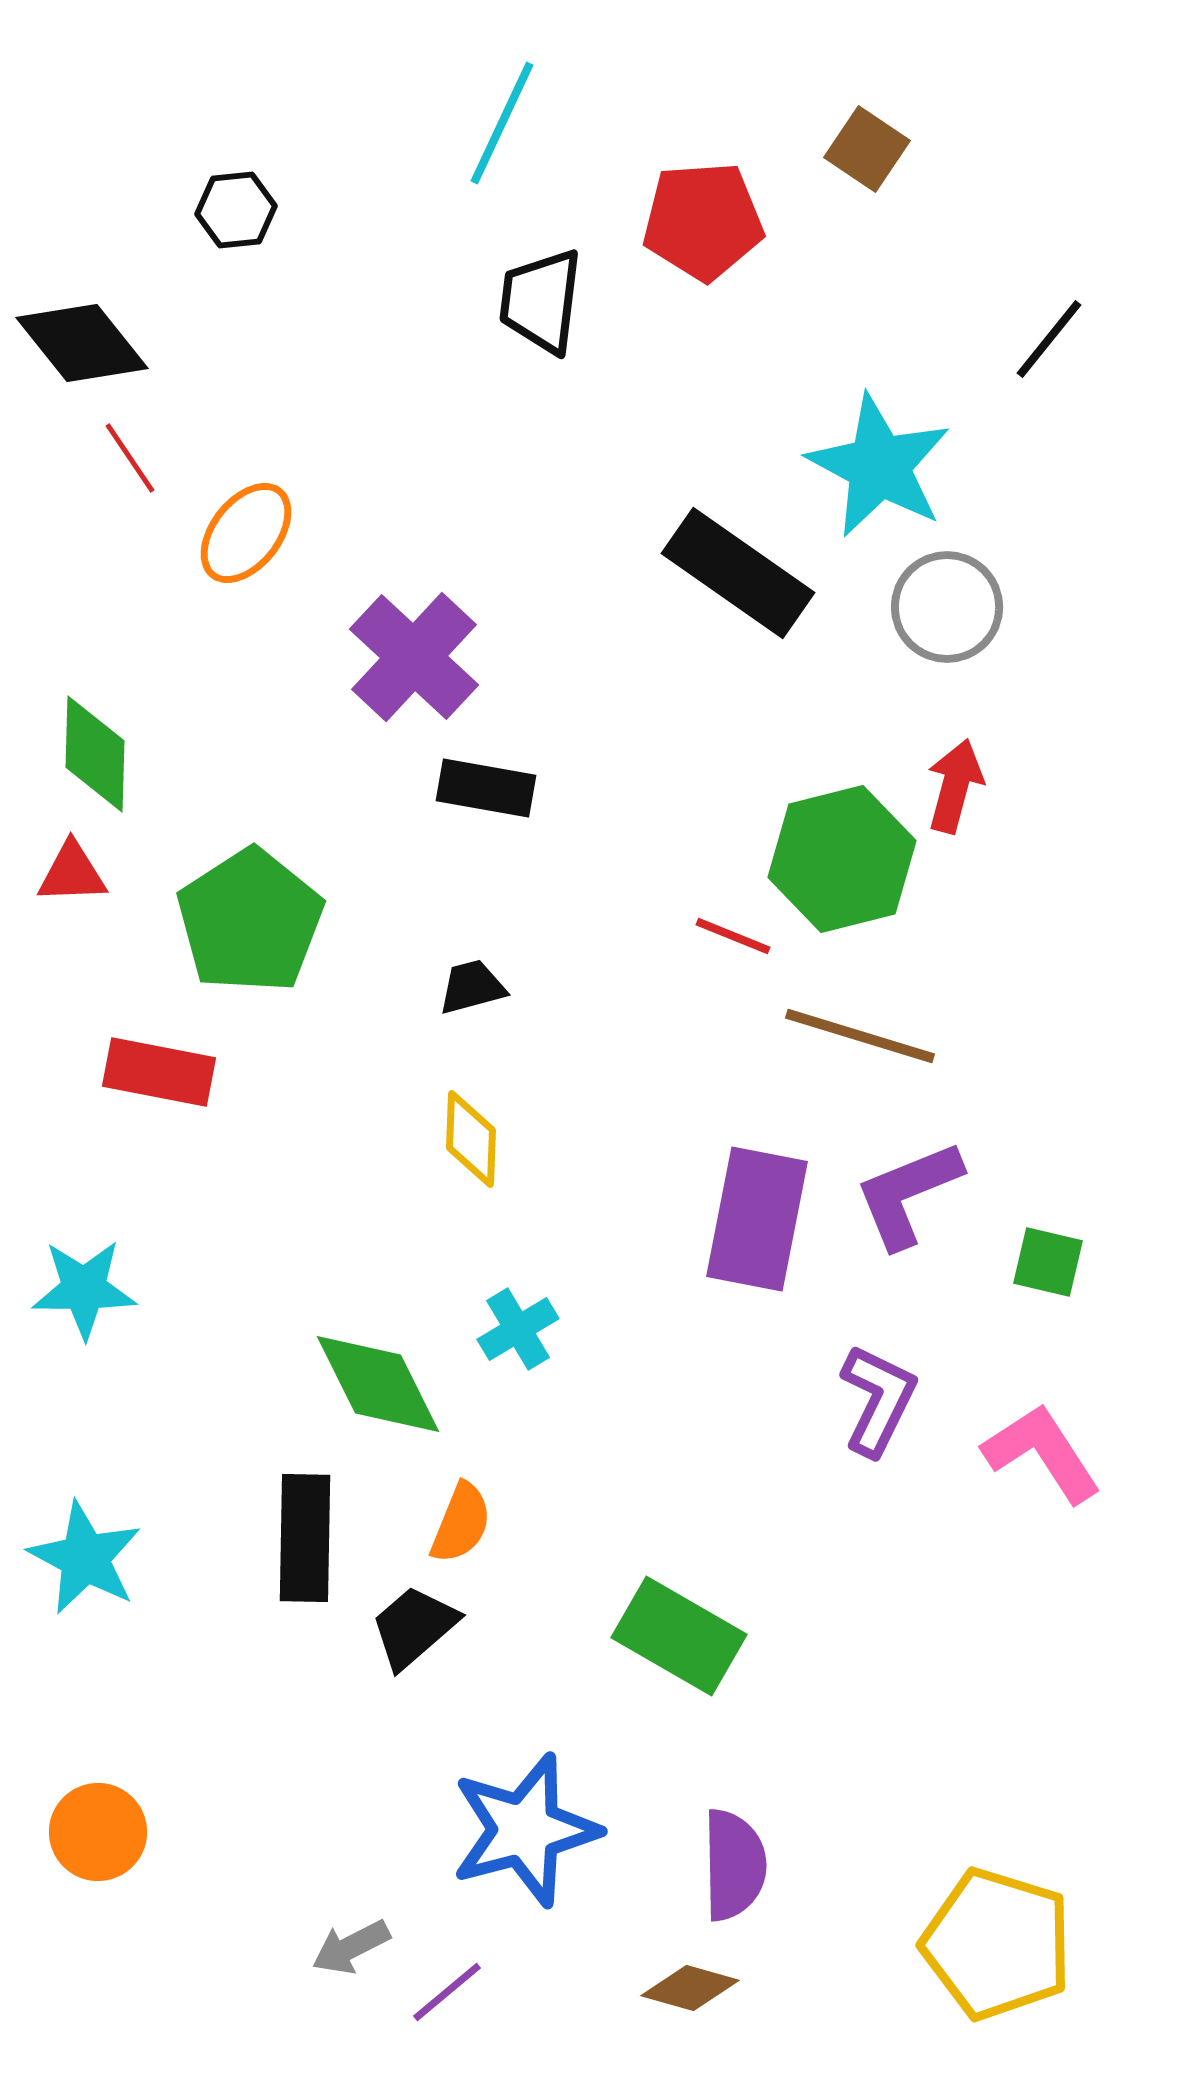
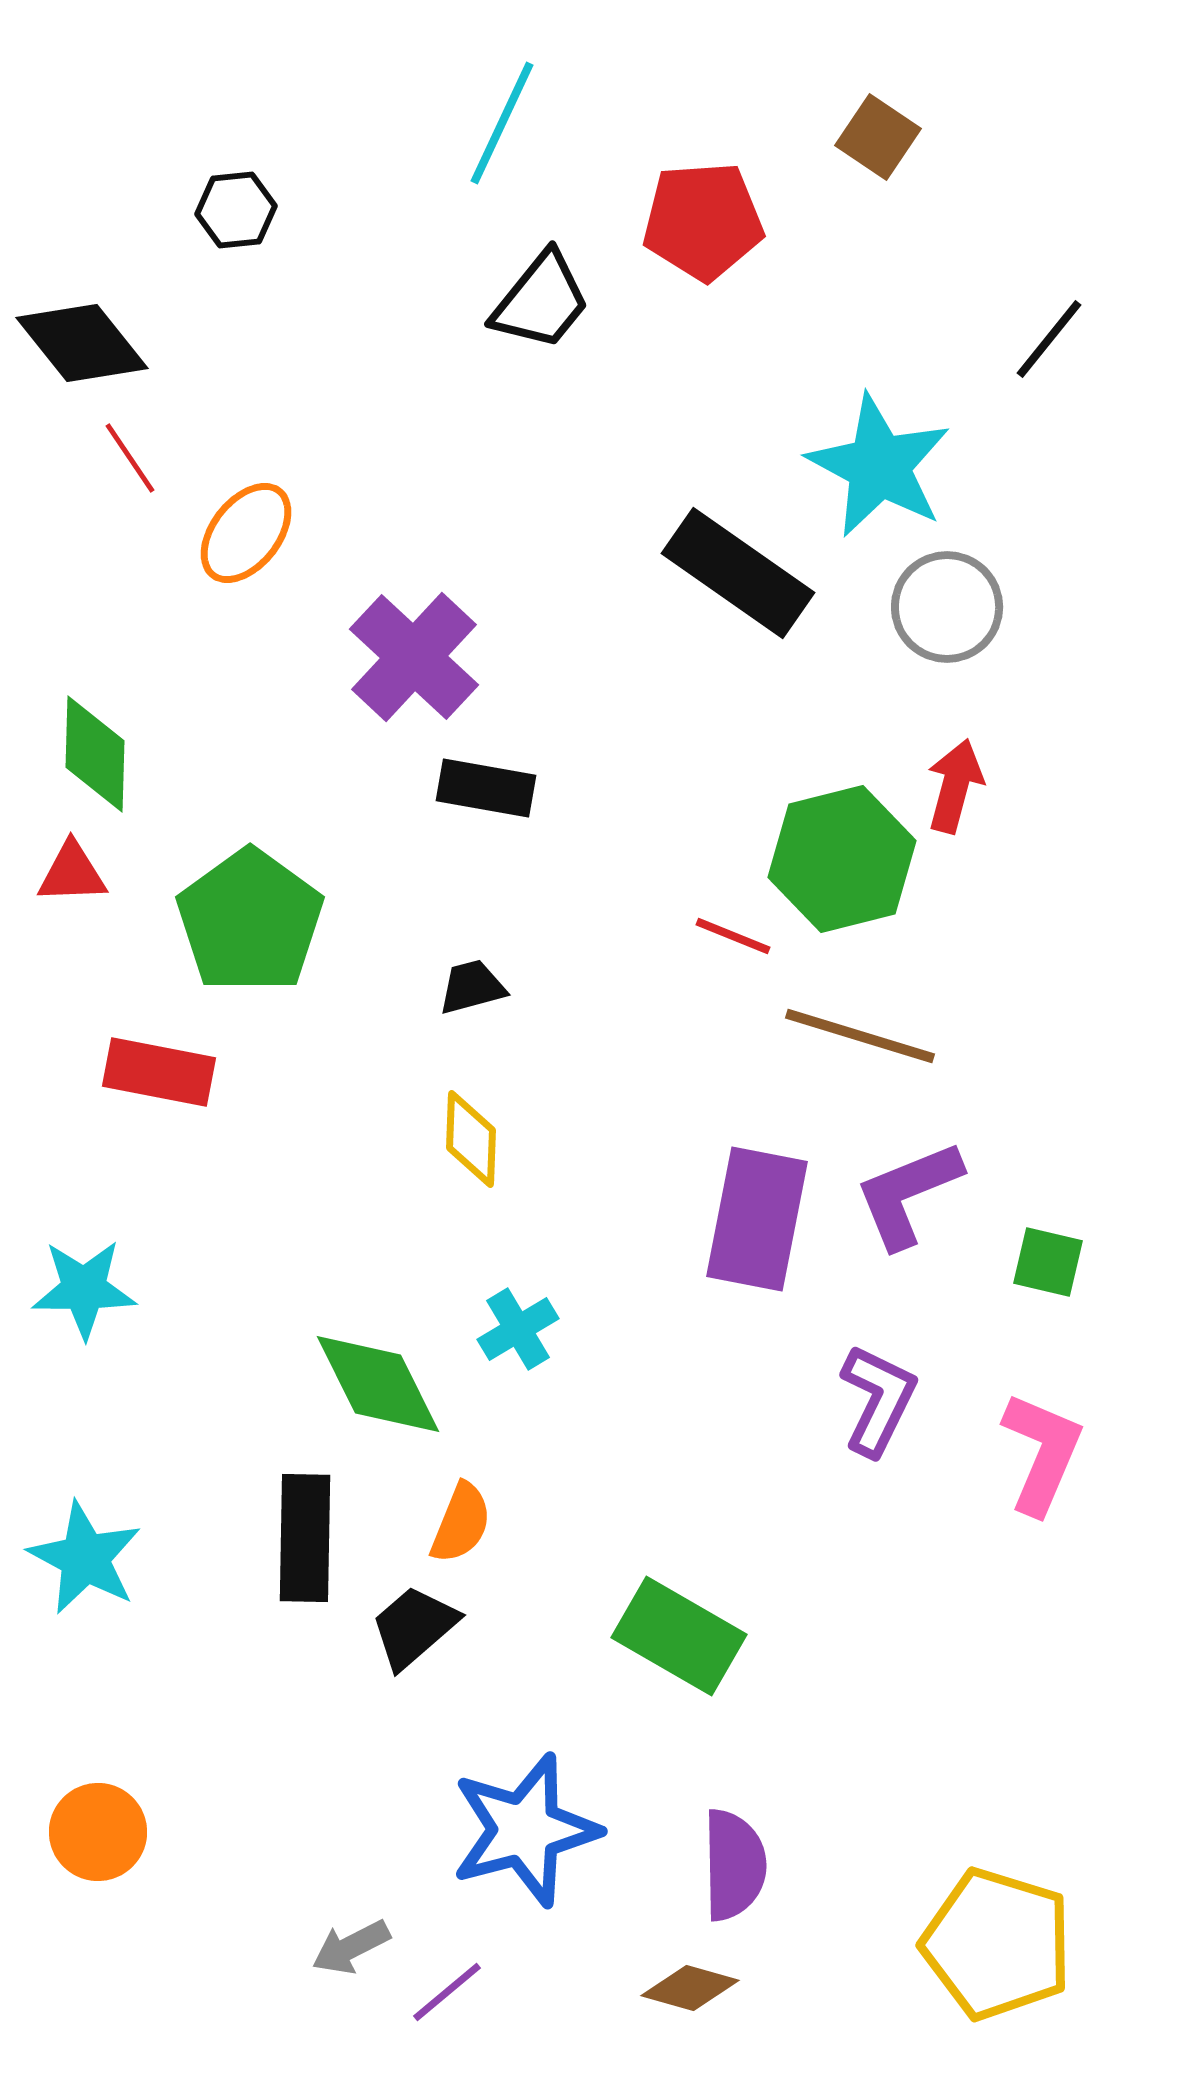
brown square at (867, 149): moved 11 px right, 12 px up
black trapezoid at (541, 301): rotated 148 degrees counterclockwise
green pentagon at (250, 921): rotated 3 degrees counterclockwise
pink L-shape at (1042, 1453): rotated 56 degrees clockwise
